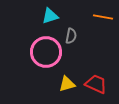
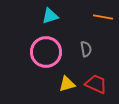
gray semicircle: moved 15 px right, 13 px down; rotated 21 degrees counterclockwise
